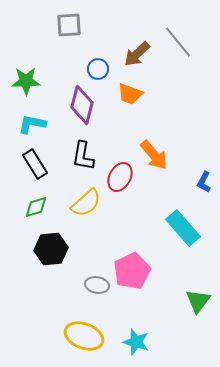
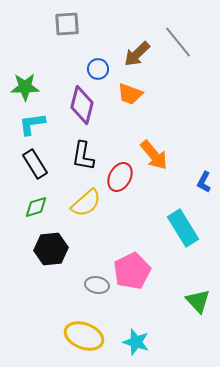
gray square: moved 2 px left, 1 px up
green star: moved 1 px left, 6 px down
cyan L-shape: rotated 20 degrees counterclockwise
cyan rectangle: rotated 9 degrees clockwise
green triangle: rotated 20 degrees counterclockwise
